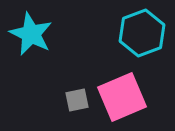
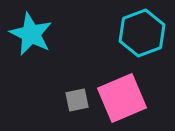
pink square: moved 1 px down
